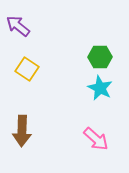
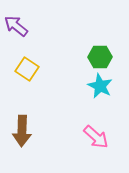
purple arrow: moved 2 px left
cyan star: moved 2 px up
pink arrow: moved 2 px up
